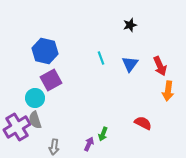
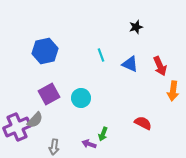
black star: moved 6 px right, 2 px down
blue hexagon: rotated 25 degrees counterclockwise
cyan line: moved 3 px up
blue triangle: rotated 42 degrees counterclockwise
purple square: moved 2 px left, 14 px down
orange arrow: moved 5 px right
cyan circle: moved 46 px right
gray semicircle: rotated 120 degrees counterclockwise
purple cross: rotated 8 degrees clockwise
purple arrow: rotated 96 degrees counterclockwise
